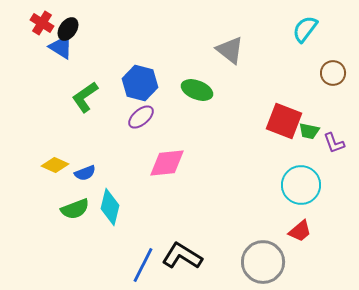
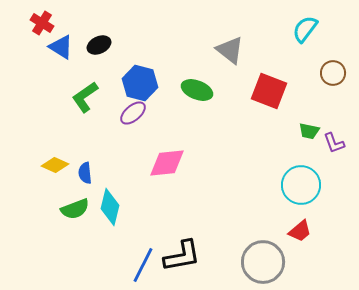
black ellipse: moved 31 px right, 16 px down; rotated 30 degrees clockwise
purple ellipse: moved 8 px left, 4 px up
red square: moved 15 px left, 30 px up
blue semicircle: rotated 105 degrees clockwise
black L-shape: rotated 138 degrees clockwise
